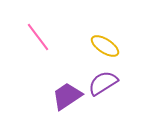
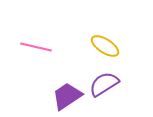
pink line: moved 2 px left, 10 px down; rotated 40 degrees counterclockwise
purple semicircle: moved 1 px right, 1 px down
